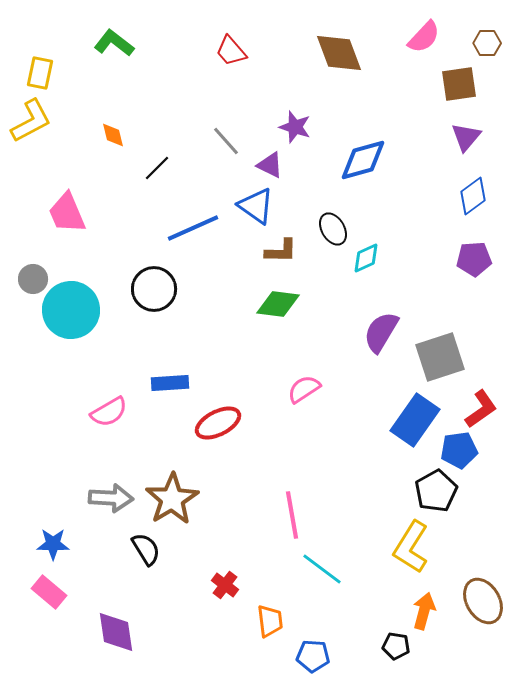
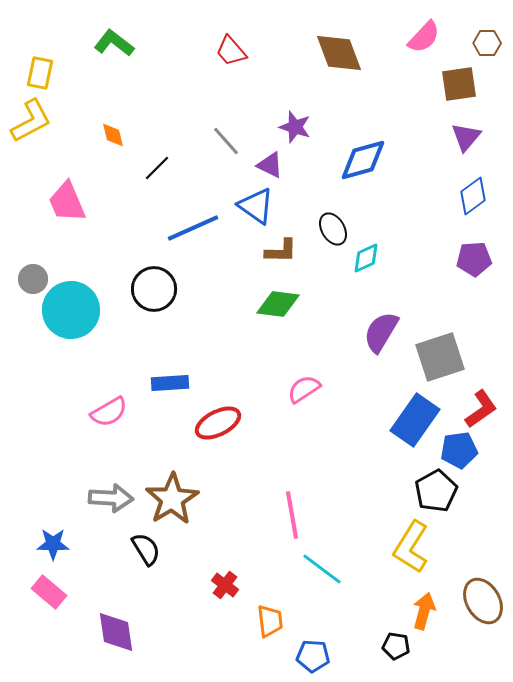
pink trapezoid at (67, 213): moved 11 px up
